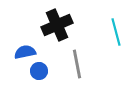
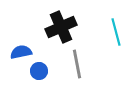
black cross: moved 4 px right, 2 px down
blue semicircle: moved 4 px left
